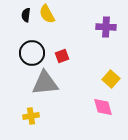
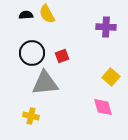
black semicircle: rotated 80 degrees clockwise
yellow square: moved 2 px up
yellow cross: rotated 21 degrees clockwise
